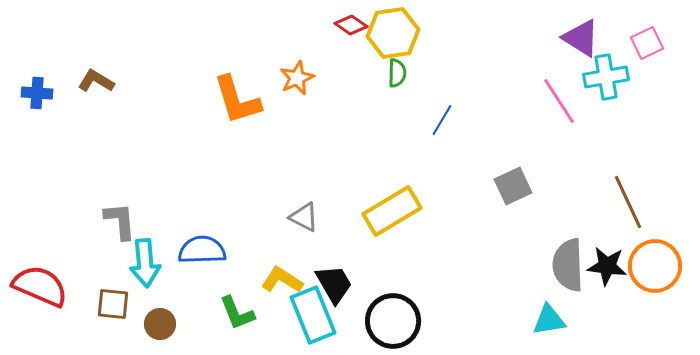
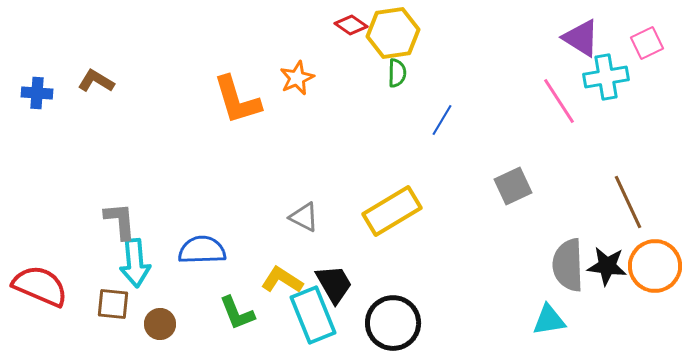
cyan arrow: moved 10 px left
black circle: moved 2 px down
